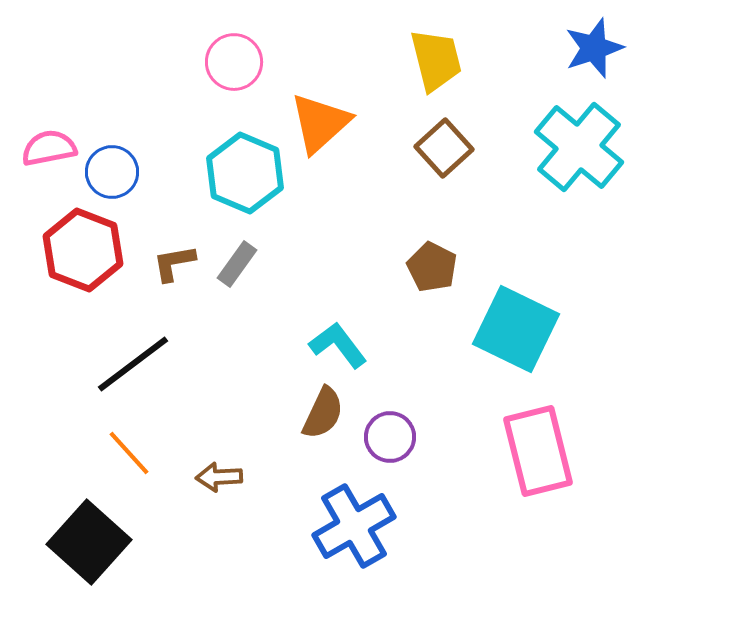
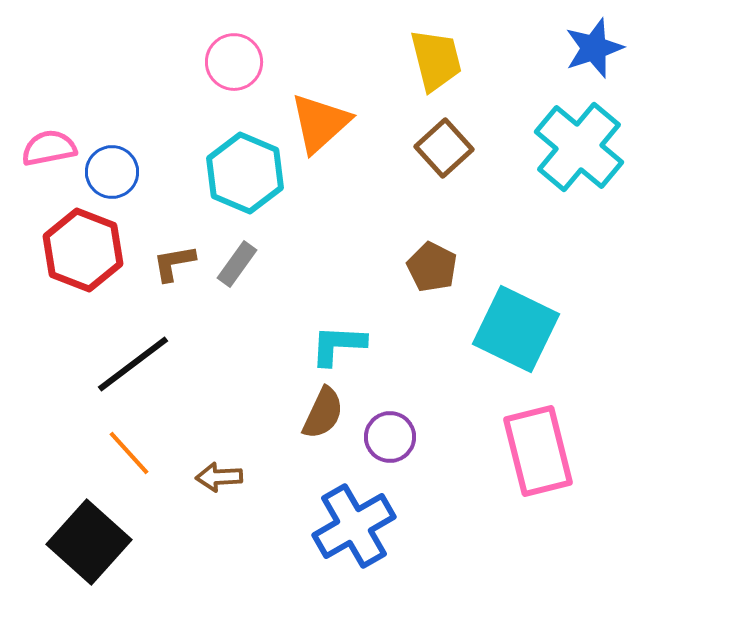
cyan L-shape: rotated 50 degrees counterclockwise
